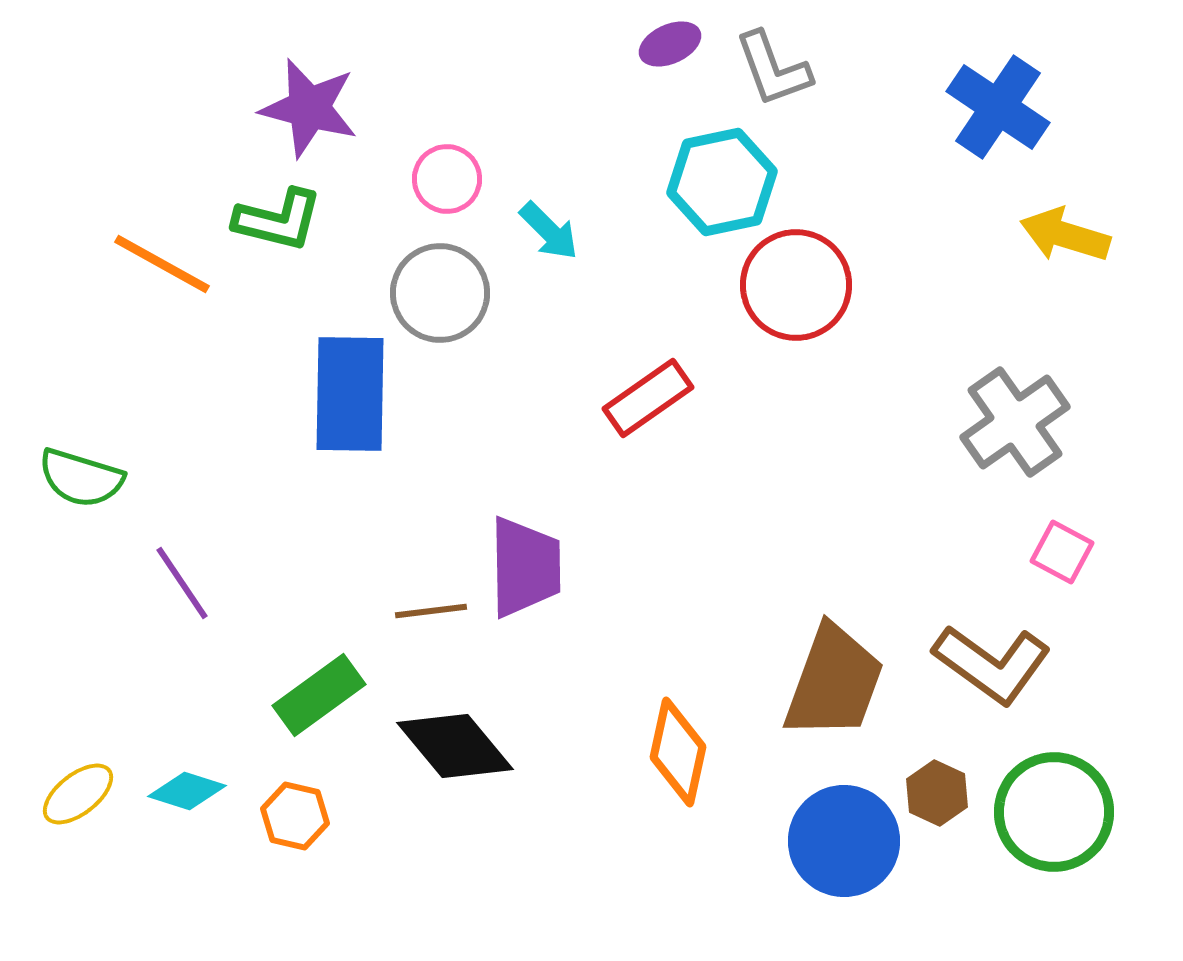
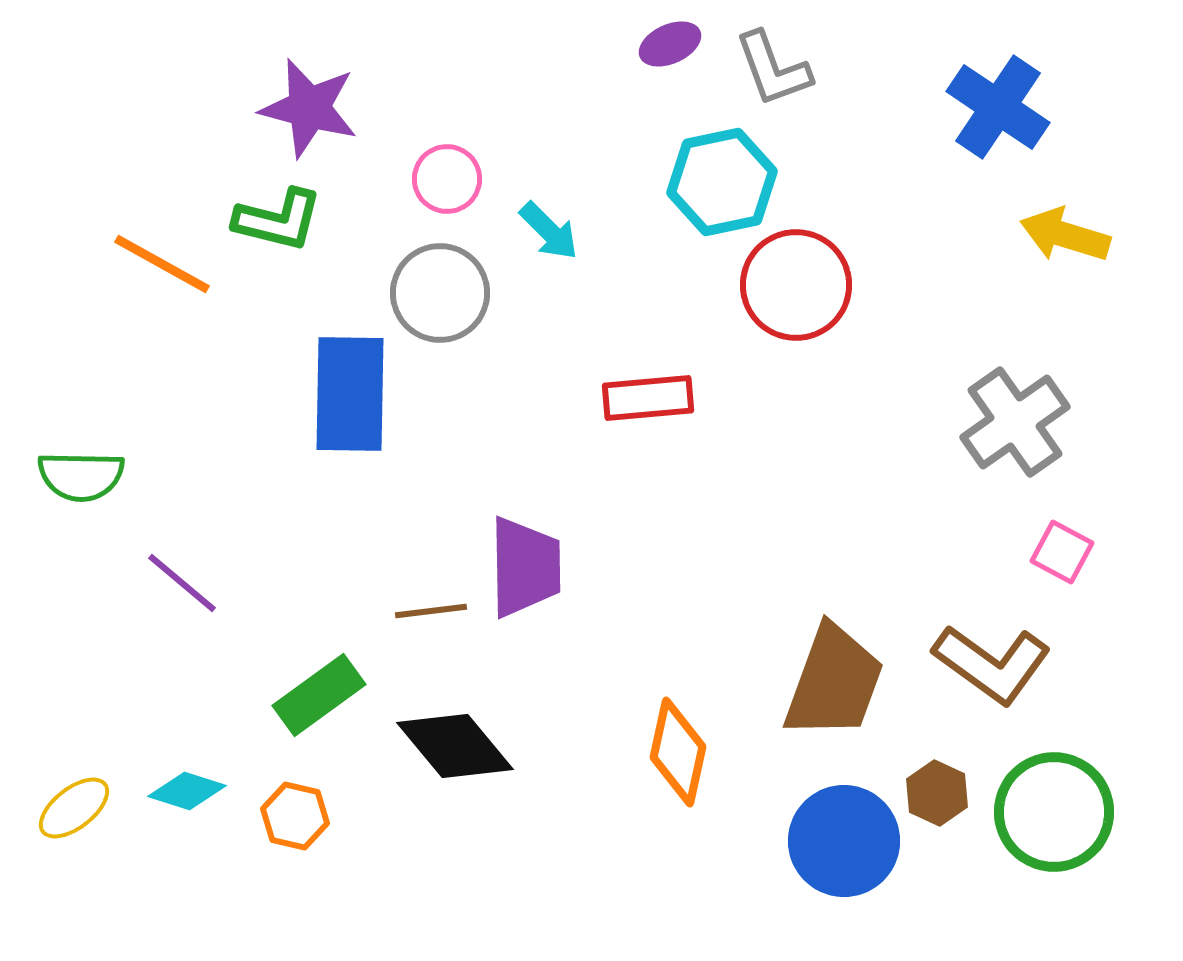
red rectangle: rotated 30 degrees clockwise
green semicircle: moved 2 px up; rotated 16 degrees counterclockwise
purple line: rotated 16 degrees counterclockwise
yellow ellipse: moved 4 px left, 14 px down
